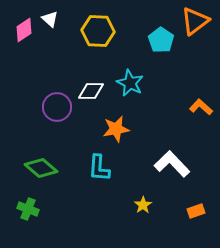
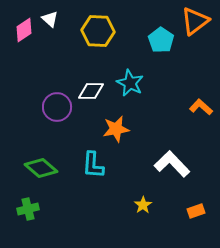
cyan L-shape: moved 6 px left, 3 px up
green cross: rotated 35 degrees counterclockwise
